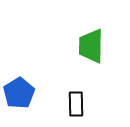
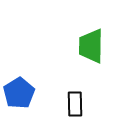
black rectangle: moved 1 px left
